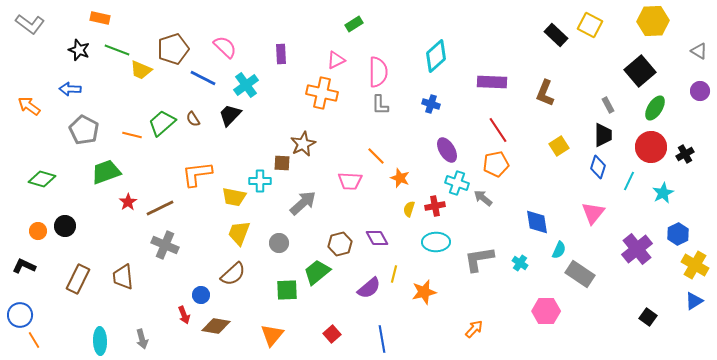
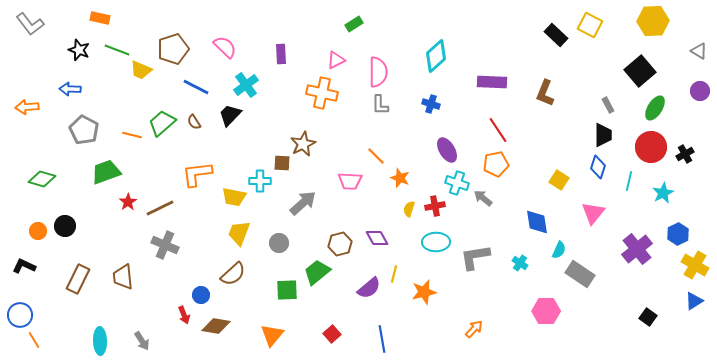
gray L-shape at (30, 24): rotated 16 degrees clockwise
blue line at (203, 78): moved 7 px left, 9 px down
orange arrow at (29, 106): moved 2 px left, 1 px down; rotated 40 degrees counterclockwise
brown semicircle at (193, 119): moved 1 px right, 3 px down
yellow square at (559, 146): moved 34 px down; rotated 24 degrees counterclockwise
cyan line at (629, 181): rotated 12 degrees counterclockwise
gray L-shape at (479, 259): moved 4 px left, 2 px up
gray arrow at (142, 339): moved 2 px down; rotated 18 degrees counterclockwise
